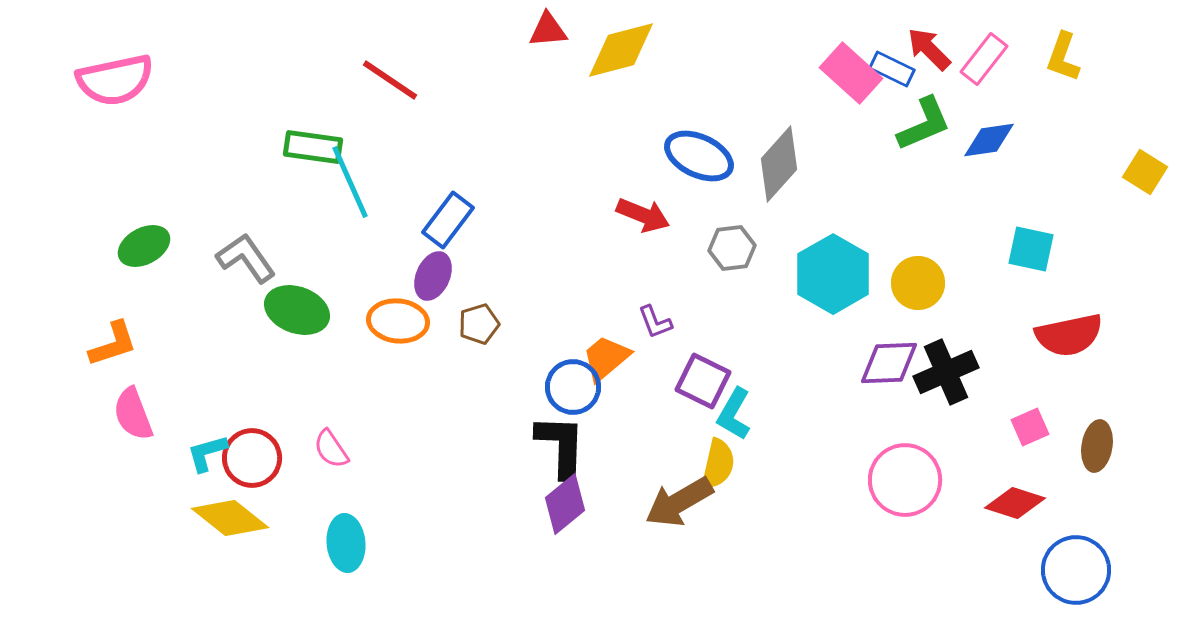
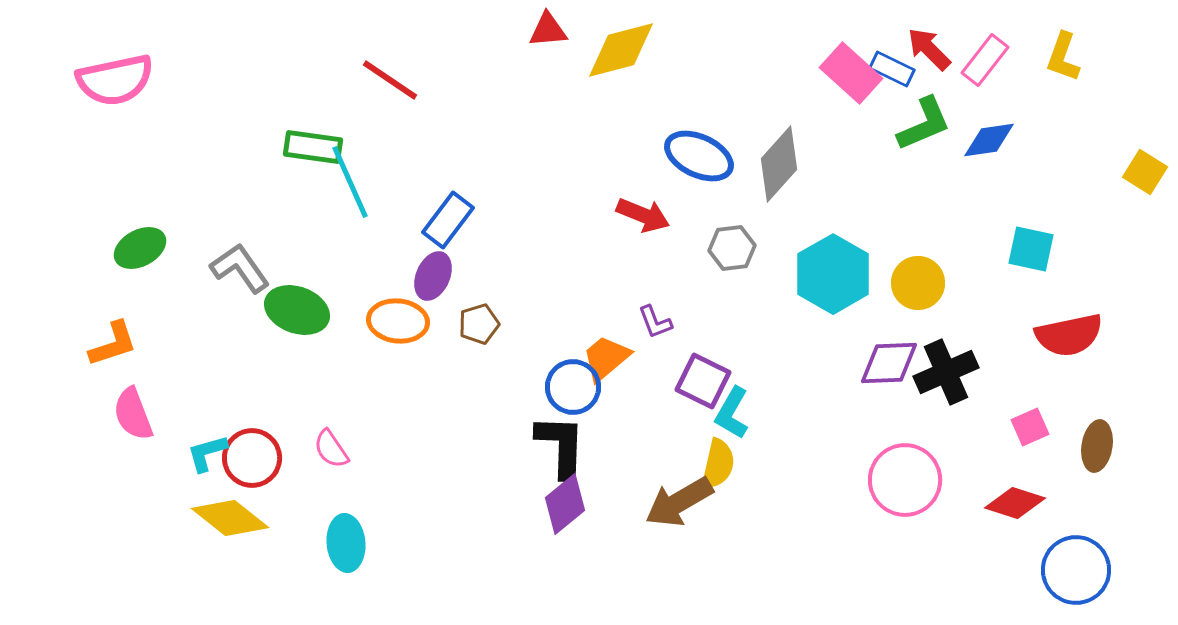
pink rectangle at (984, 59): moved 1 px right, 1 px down
green ellipse at (144, 246): moved 4 px left, 2 px down
gray L-shape at (246, 258): moved 6 px left, 10 px down
cyan L-shape at (734, 414): moved 2 px left, 1 px up
